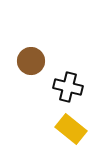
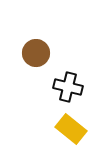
brown circle: moved 5 px right, 8 px up
